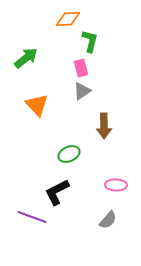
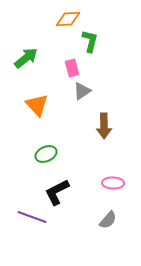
pink rectangle: moved 9 px left
green ellipse: moved 23 px left
pink ellipse: moved 3 px left, 2 px up
